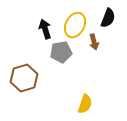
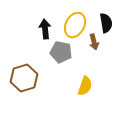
black semicircle: moved 2 px left, 5 px down; rotated 30 degrees counterclockwise
black arrow: rotated 12 degrees clockwise
gray pentagon: rotated 20 degrees clockwise
yellow semicircle: moved 18 px up
